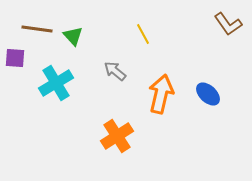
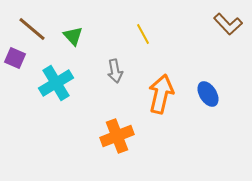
brown L-shape: rotated 8 degrees counterclockwise
brown line: moved 5 px left; rotated 32 degrees clockwise
purple square: rotated 20 degrees clockwise
gray arrow: rotated 140 degrees counterclockwise
blue ellipse: rotated 15 degrees clockwise
orange cross: rotated 12 degrees clockwise
